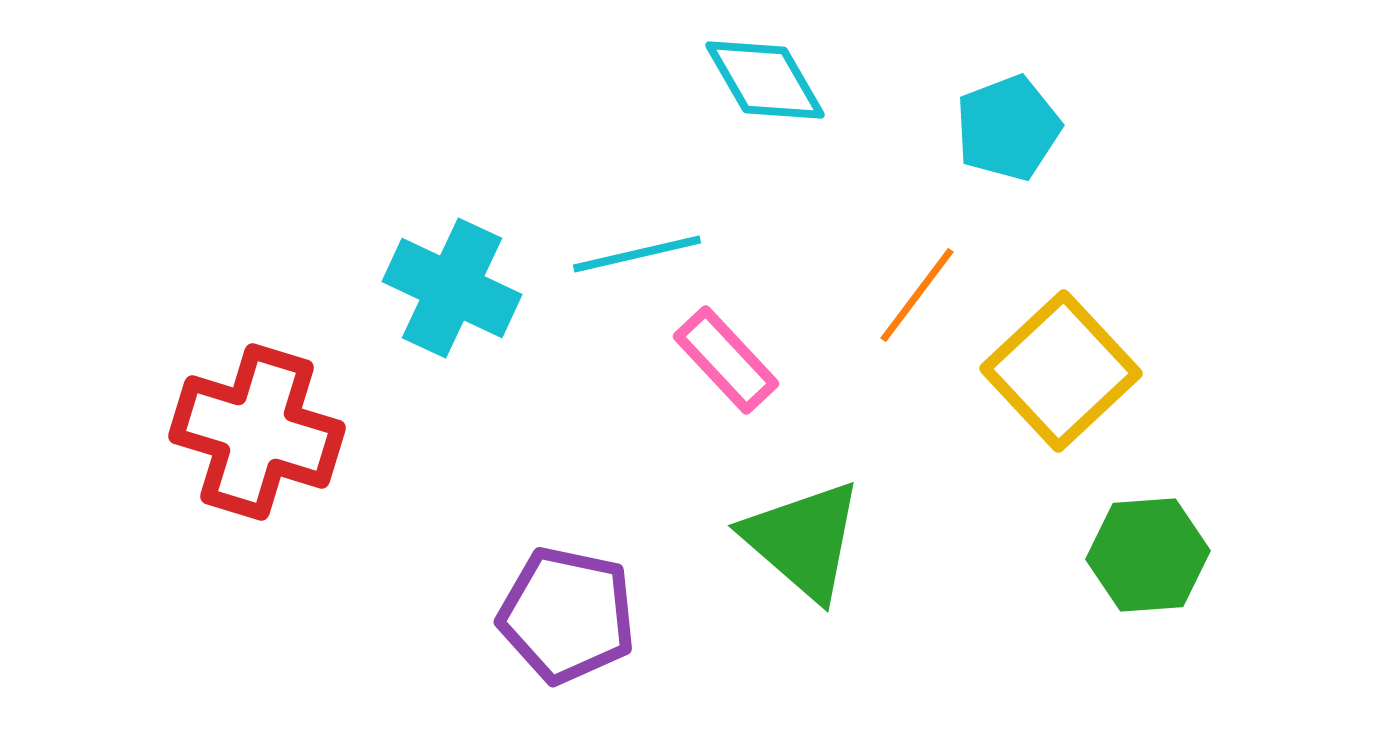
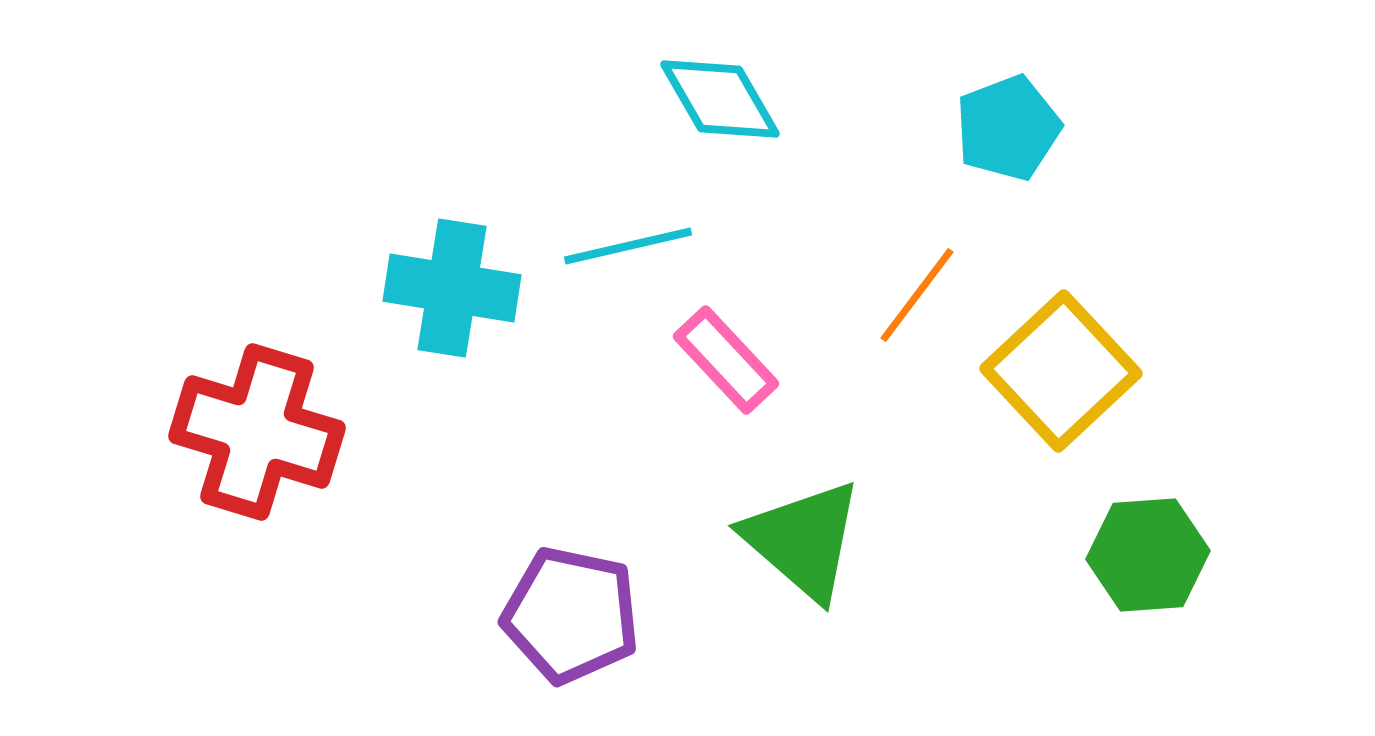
cyan diamond: moved 45 px left, 19 px down
cyan line: moved 9 px left, 8 px up
cyan cross: rotated 16 degrees counterclockwise
purple pentagon: moved 4 px right
